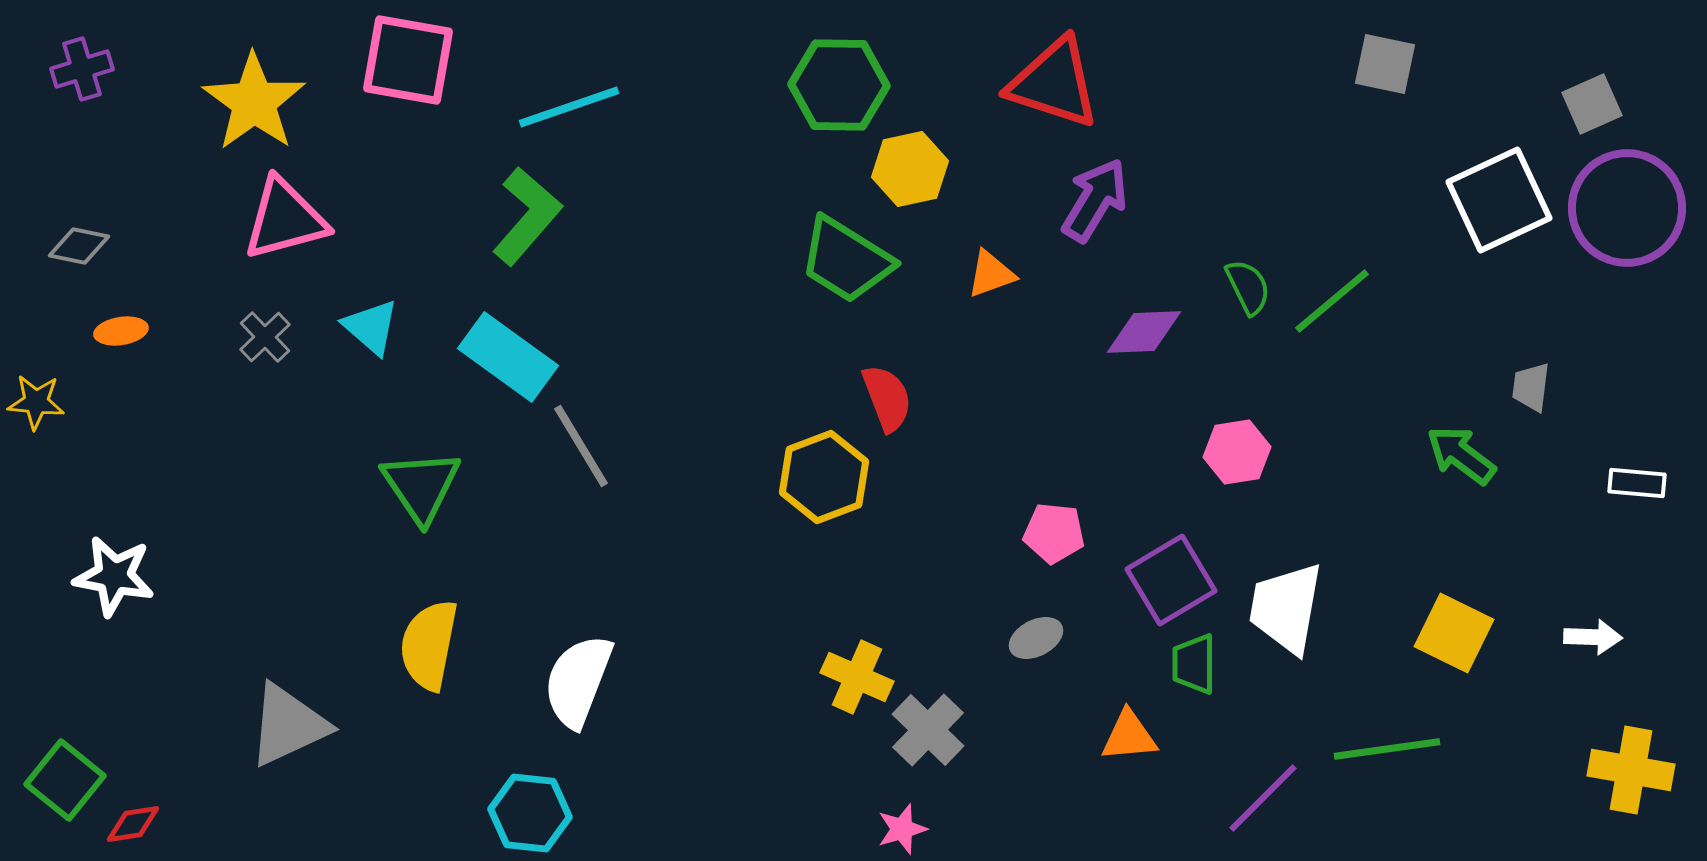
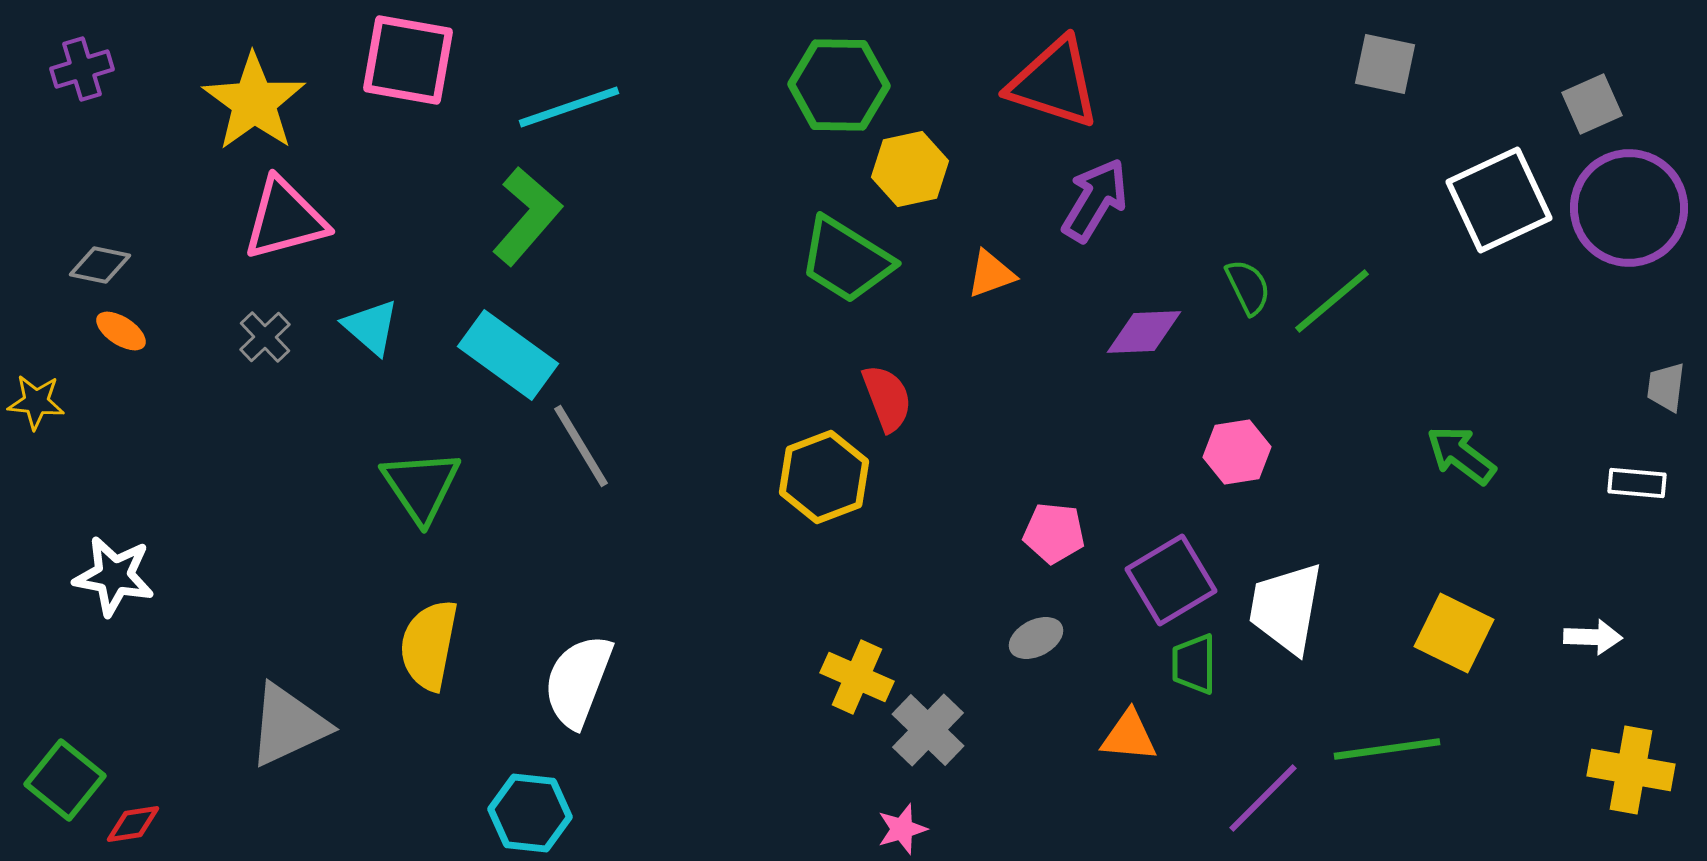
purple circle at (1627, 208): moved 2 px right
gray diamond at (79, 246): moved 21 px right, 19 px down
orange ellipse at (121, 331): rotated 42 degrees clockwise
cyan rectangle at (508, 357): moved 2 px up
gray trapezoid at (1531, 387): moved 135 px right
orange triangle at (1129, 736): rotated 10 degrees clockwise
